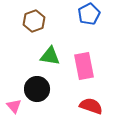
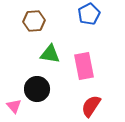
brown hexagon: rotated 15 degrees clockwise
green triangle: moved 2 px up
red semicircle: rotated 75 degrees counterclockwise
